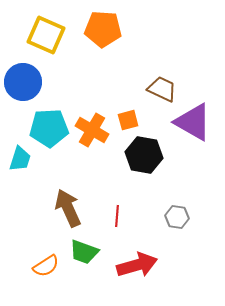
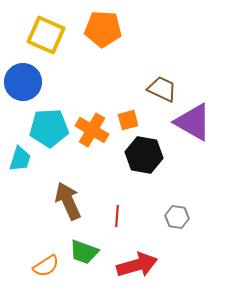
brown arrow: moved 7 px up
